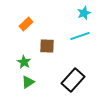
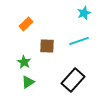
cyan line: moved 1 px left, 5 px down
